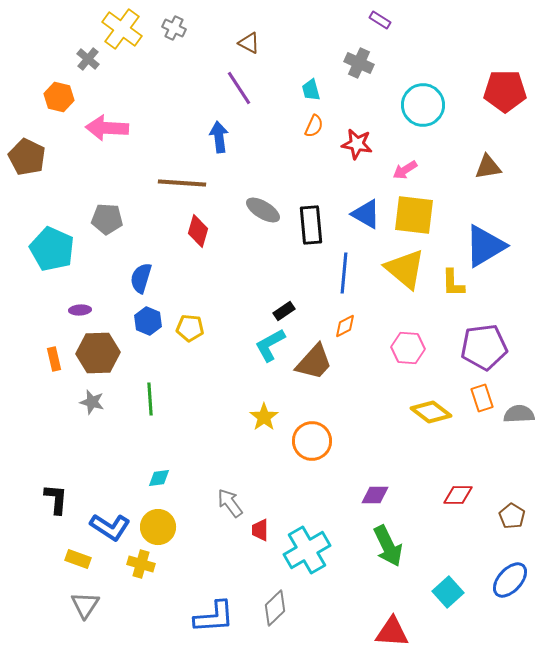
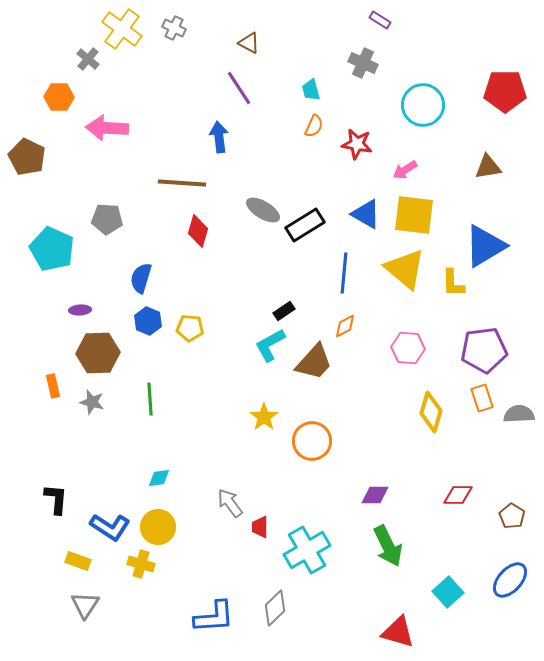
gray cross at (359, 63): moved 4 px right
orange hexagon at (59, 97): rotated 12 degrees counterclockwise
black rectangle at (311, 225): moved 6 px left; rotated 63 degrees clockwise
purple pentagon at (484, 347): moved 3 px down
orange rectangle at (54, 359): moved 1 px left, 27 px down
yellow diamond at (431, 412): rotated 69 degrees clockwise
red trapezoid at (260, 530): moved 3 px up
yellow rectangle at (78, 559): moved 2 px down
red triangle at (392, 632): moved 6 px right; rotated 12 degrees clockwise
